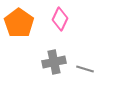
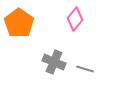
pink diamond: moved 15 px right; rotated 15 degrees clockwise
gray cross: rotated 35 degrees clockwise
